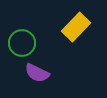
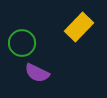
yellow rectangle: moved 3 px right
